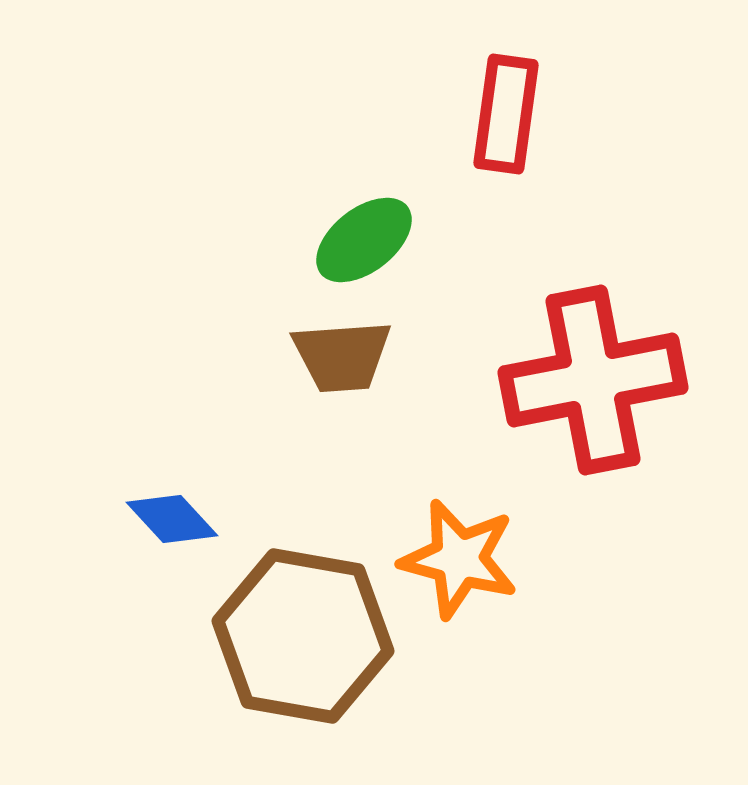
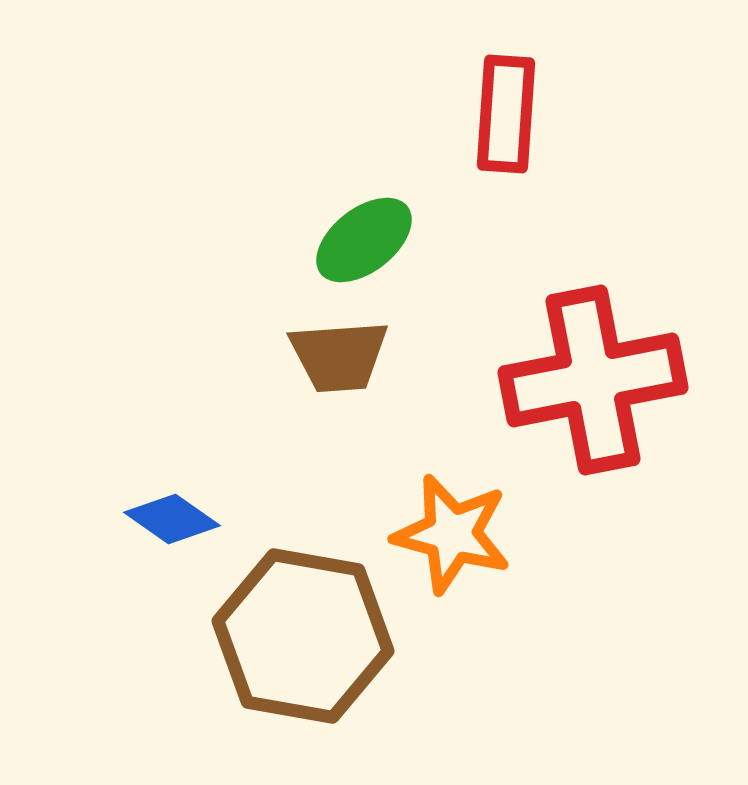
red rectangle: rotated 4 degrees counterclockwise
brown trapezoid: moved 3 px left
blue diamond: rotated 12 degrees counterclockwise
orange star: moved 7 px left, 25 px up
